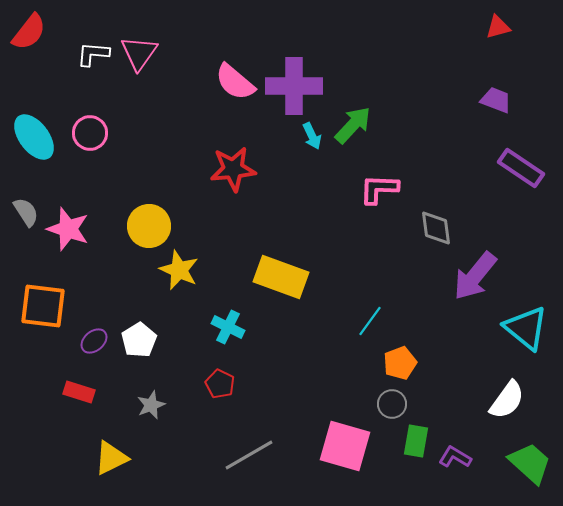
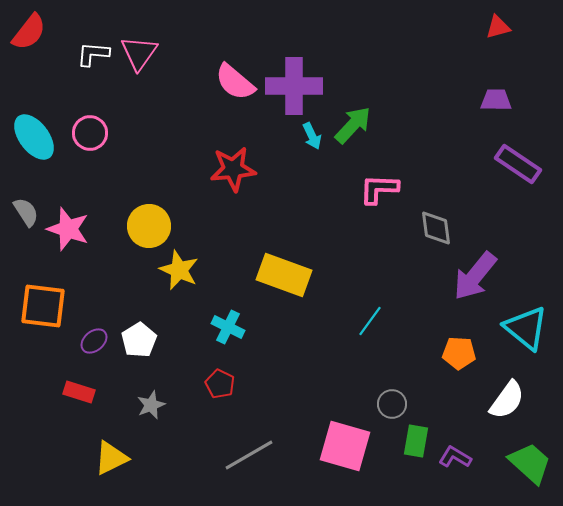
purple trapezoid: rotated 20 degrees counterclockwise
purple rectangle: moved 3 px left, 4 px up
yellow rectangle: moved 3 px right, 2 px up
orange pentagon: moved 59 px right, 10 px up; rotated 24 degrees clockwise
